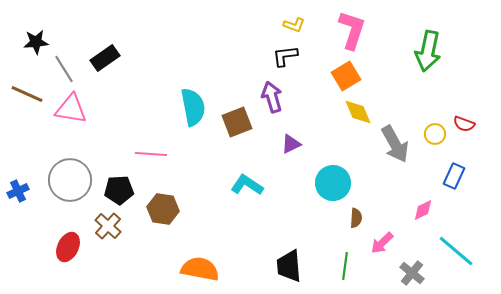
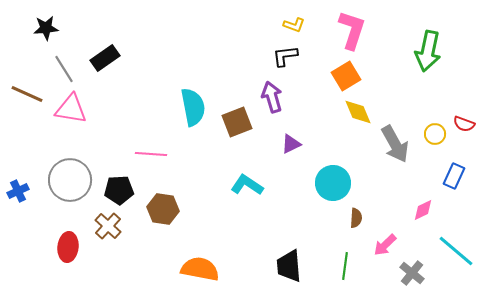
black star: moved 10 px right, 14 px up
pink arrow: moved 3 px right, 2 px down
red ellipse: rotated 20 degrees counterclockwise
